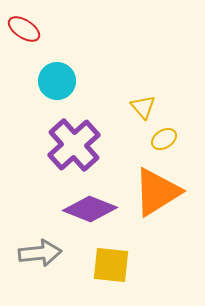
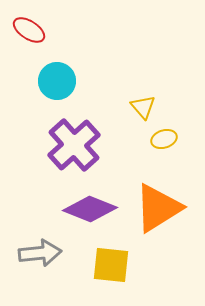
red ellipse: moved 5 px right, 1 px down
yellow ellipse: rotated 15 degrees clockwise
orange triangle: moved 1 px right, 16 px down
